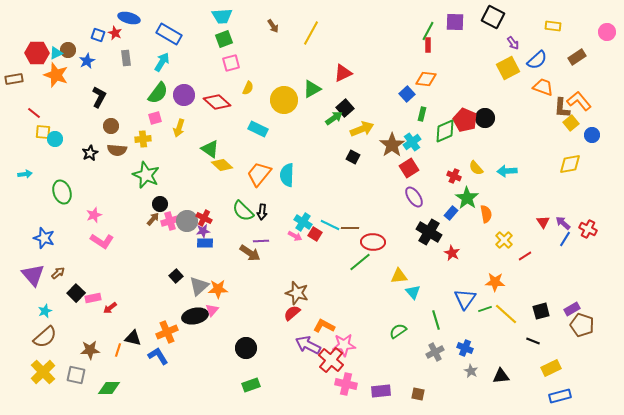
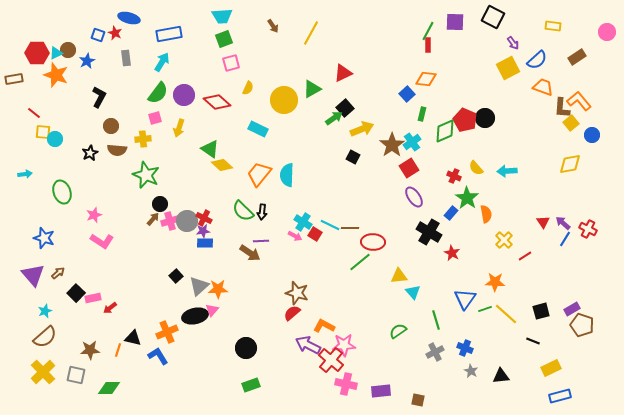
blue rectangle at (169, 34): rotated 40 degrees counterclockwise
brown square at (418, 394): moved 6 px down
